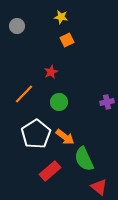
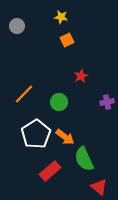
red star: moved 30 px right, 4 px down
